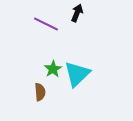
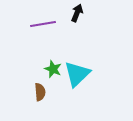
purple line: moved 3 px left; rotated 35 degrees counterclockwise
green star: rotated 18 degrees counterclockwise
